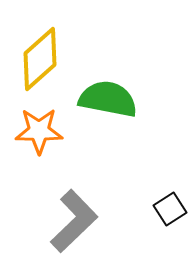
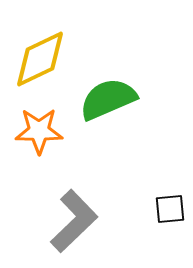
yellow diamond: rotated 16 degrees clockwise
green semicircle: rotated 34 degrees counterclockwise
black square: rotated 28 degrees clockwise
